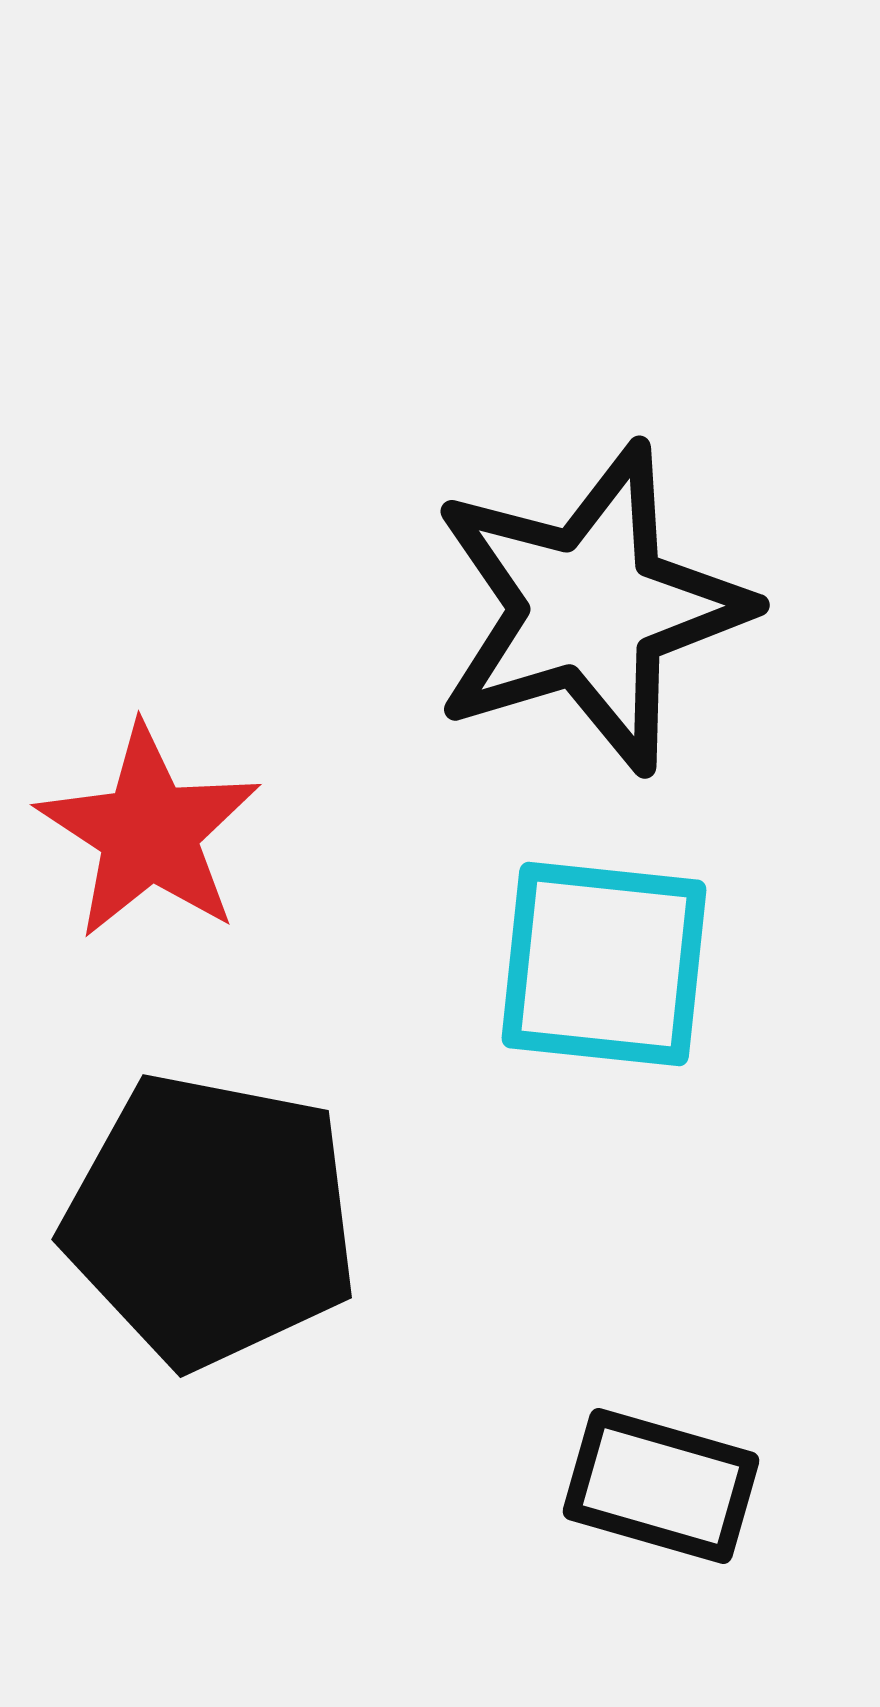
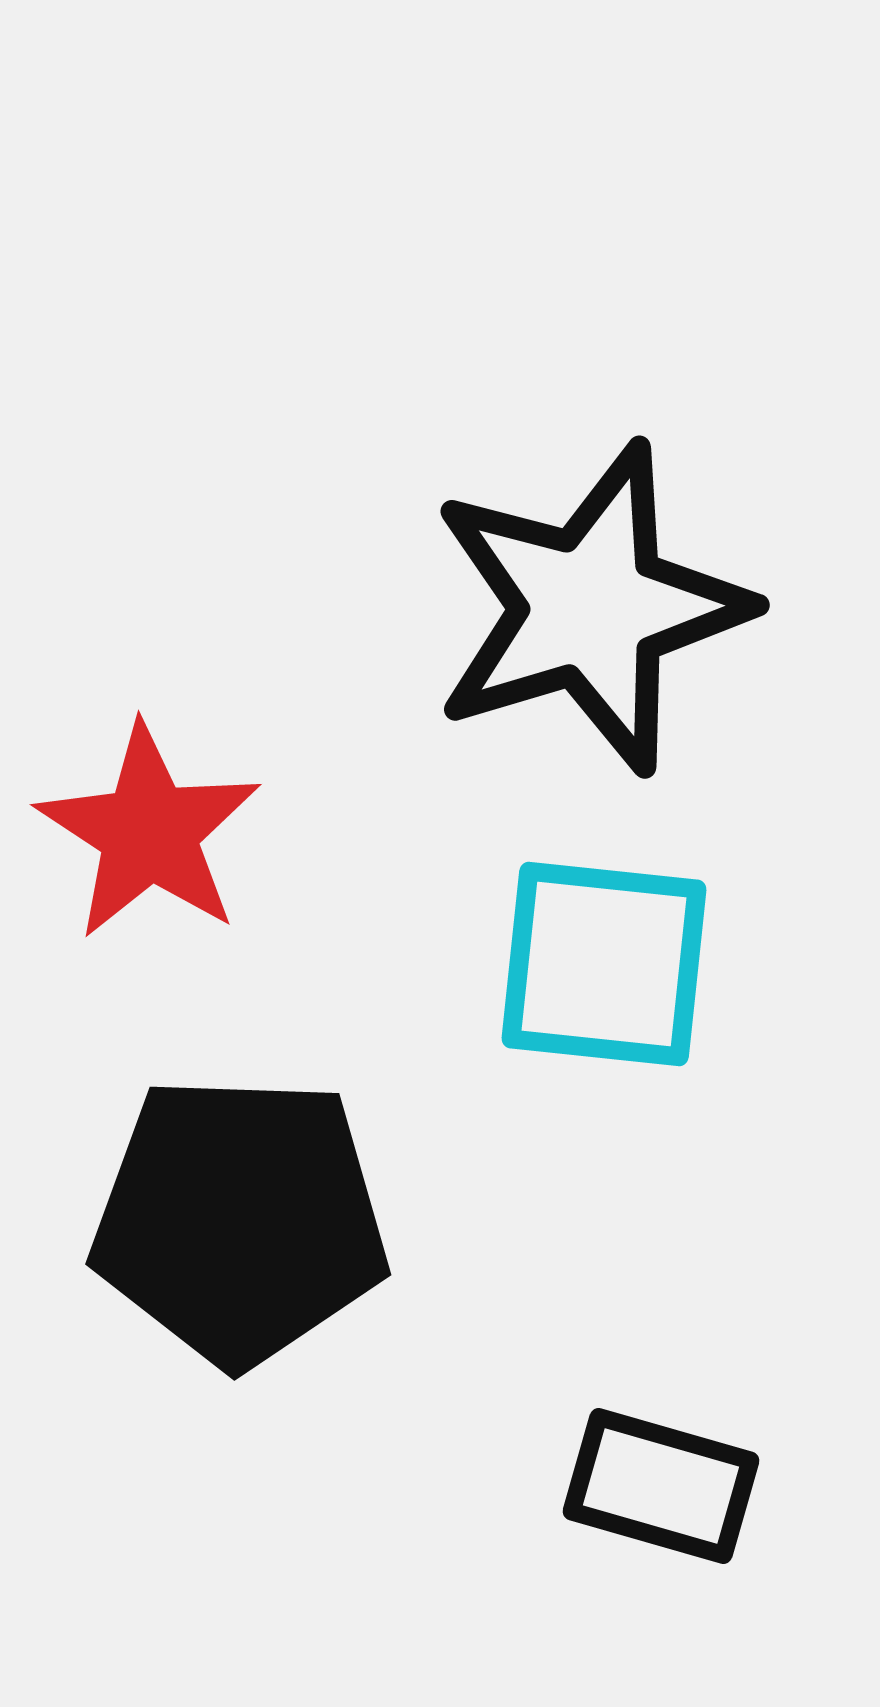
black pentagon: moved 29 px right; rotated 9 degrees counterclockwise
